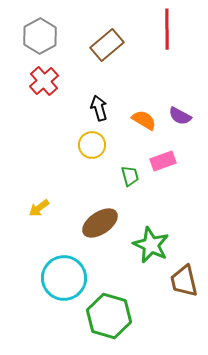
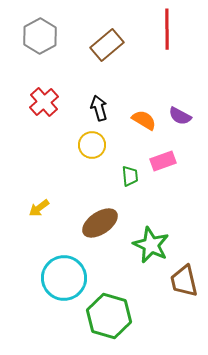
red cross: moved 21 px down
green trapezoid: rotated 10 degrees clockwise
